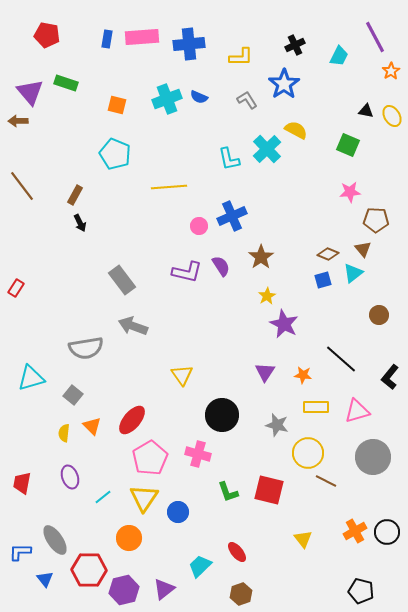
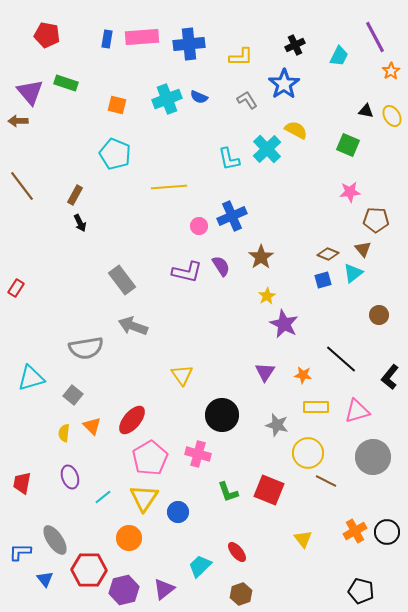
red square at (269, 490): rotated 8 degrees clockwise
